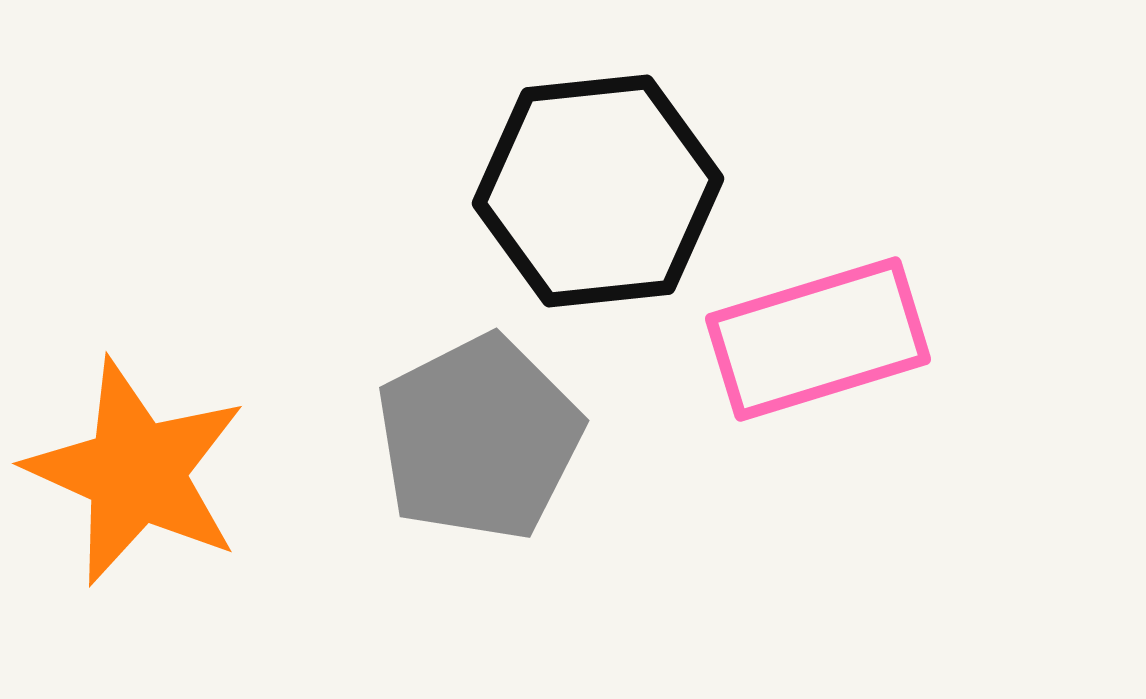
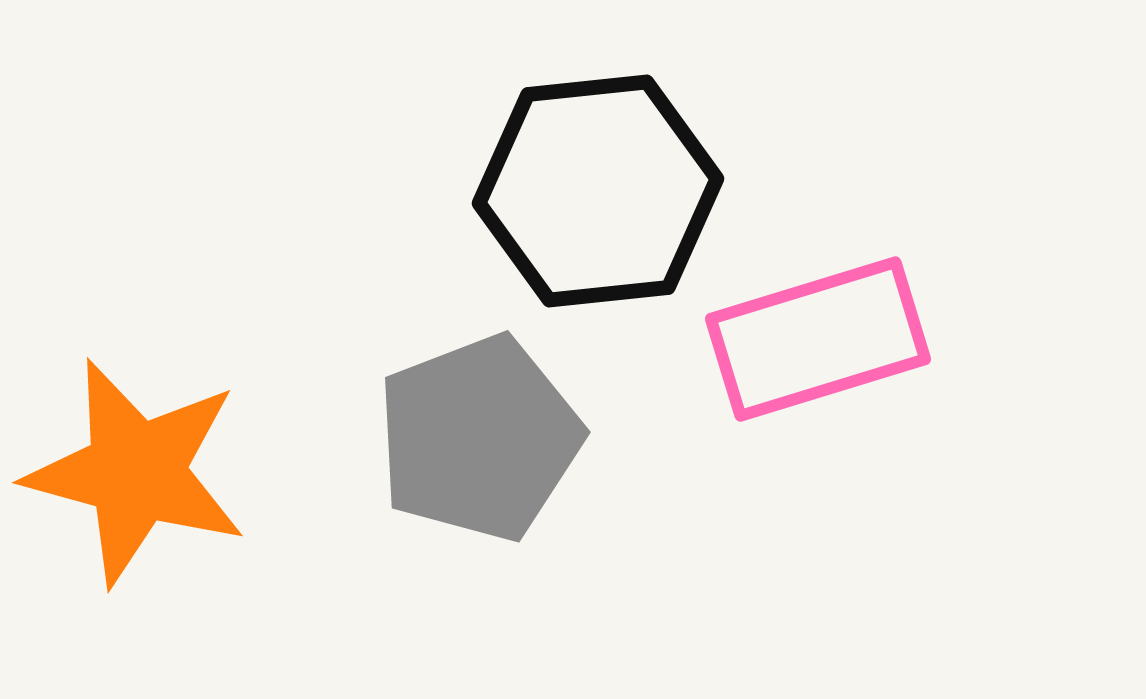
gray pentagon: rotated 6 degrees clockwise
orange star: rotated 9 degrees counterclockwise
